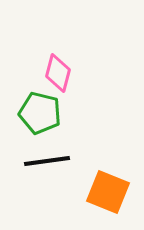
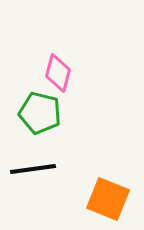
black line: moved 14 px left, 8 px down
orange square: moved 7 px down
